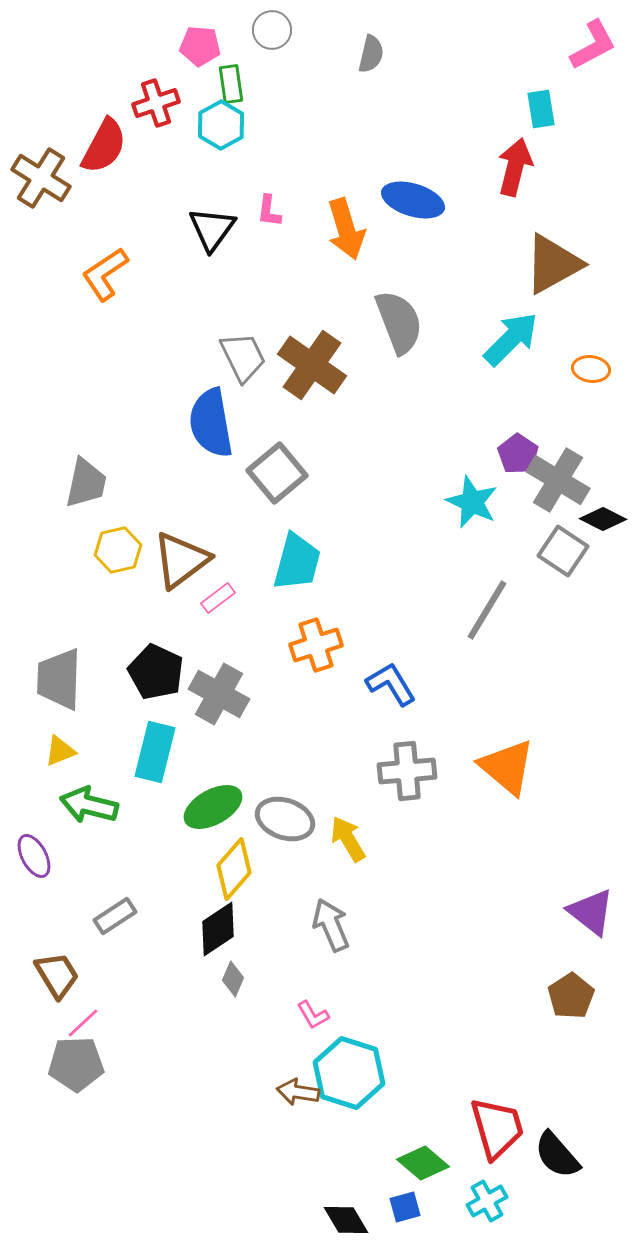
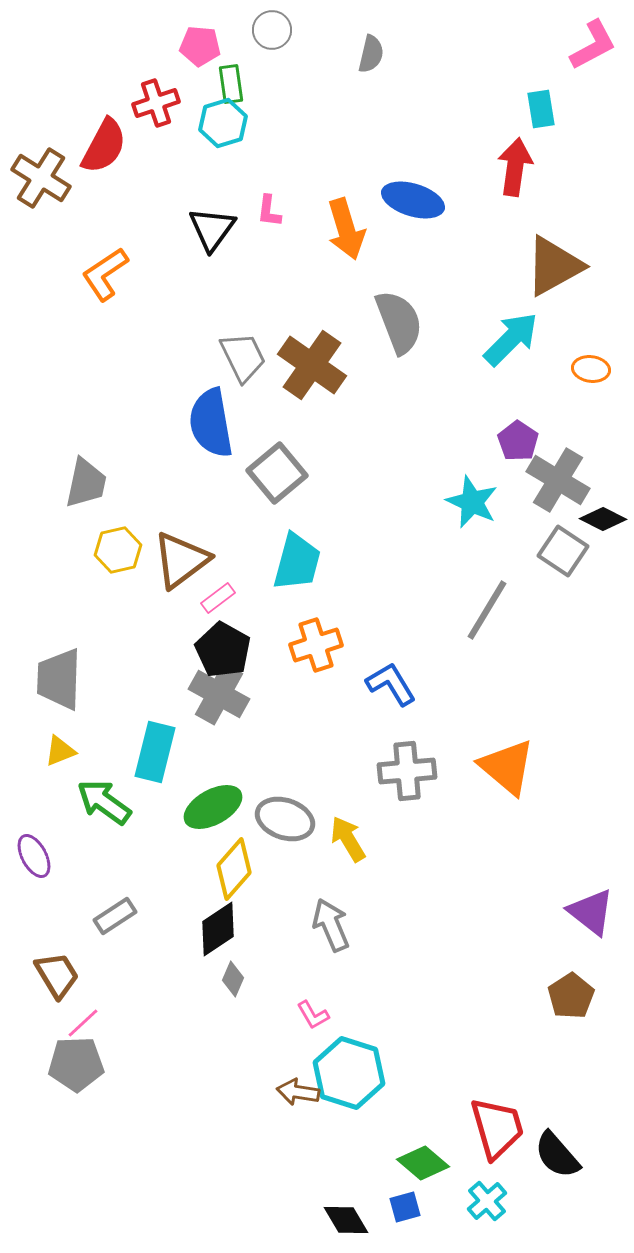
cyan hexagon at (221, 125): moved 2 px right, 2 px up; rotated 12 degrees clockwise
red arrow at (515, 167): rotated 6 degrees counterclockwise
brown triangle at (553, 264): moved 1 px right, 2 px down
purple pentagon at (518, 454): moved 13 px up
black pentagon at (156, 672): moved 67 px right, 22 px up; rotated 4 degrees clockwise
green arrow at (89, 805): moved 15 px right, 3 px up; rotated 22 degrees clockwise
cyan cross at (487, 1201): rotated 12 degrees counterclockwise
